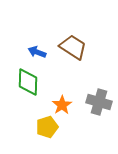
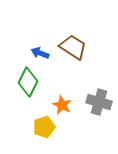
blue arrow: moved 3 px right, 1 px down
green diamond: rotated 24 degrees clockwise
orange star: rotated 12 degrees counterclockwise
yellow pentagon: moved 3 px left
